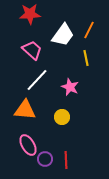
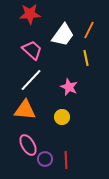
white line: moved 6 px left
pink star: moved 1 px left
